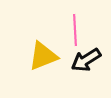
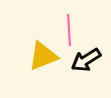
pink line: moved 6 px left
